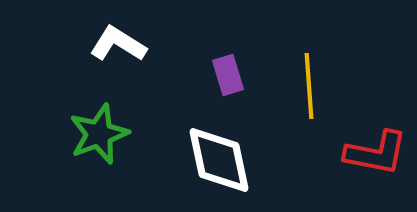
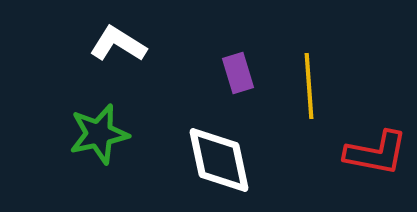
purple rectangle: moved 10 px right, 2 px up
green star: rotated 8 degrees clockwise
